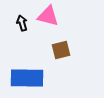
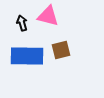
blue rectangle: moved 22 px up
